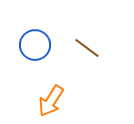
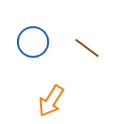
blue circle: moved 2 px left, 3 px up
